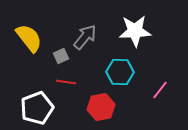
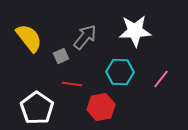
red line: moved 6 px right, 2 px down
pink line: moved 1 px right, 11 px up
white pentagon: rotated 16 degrees counterclockwise
